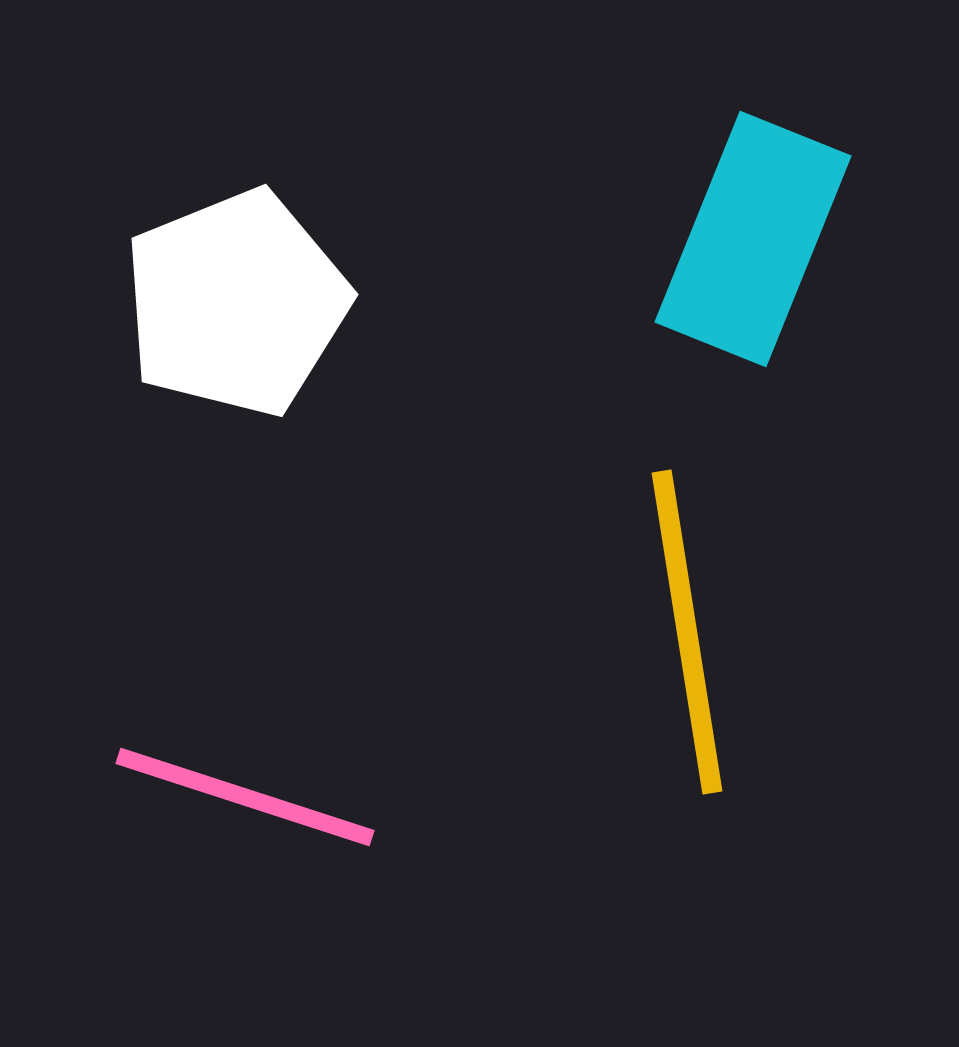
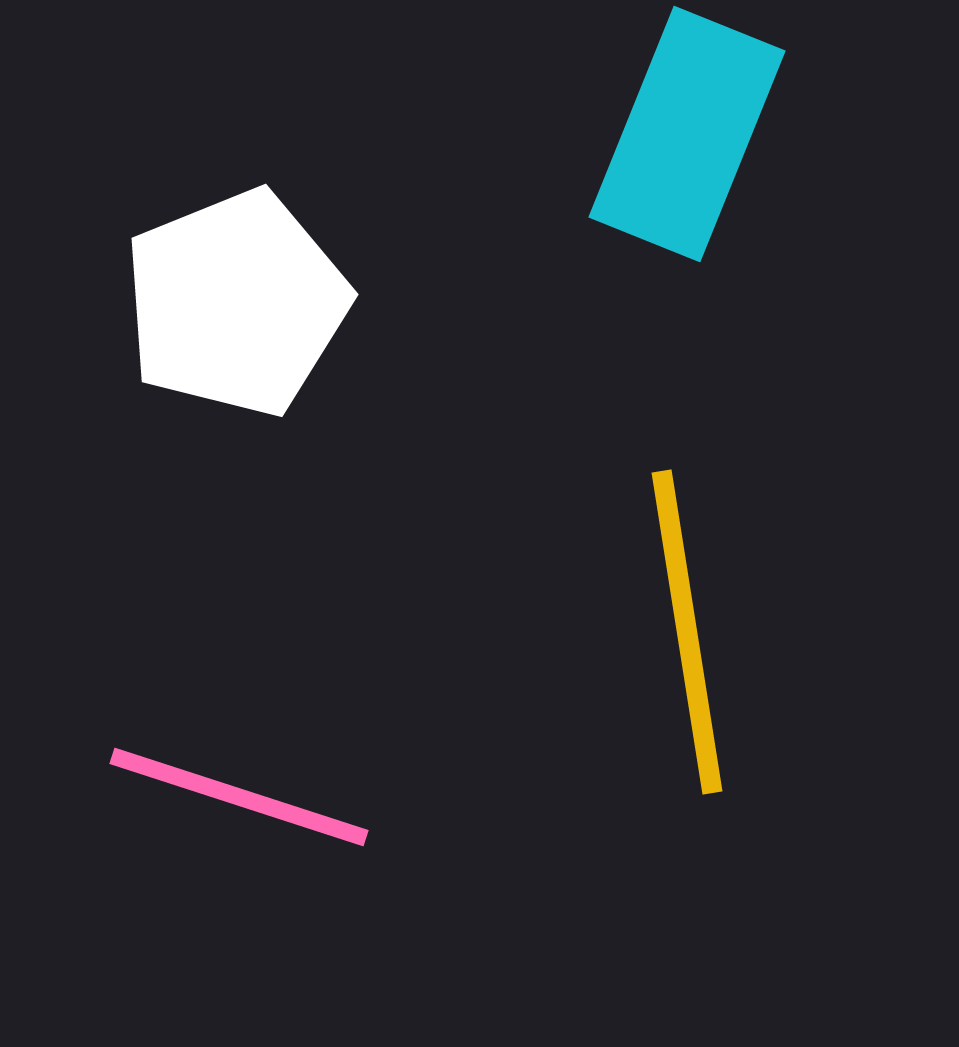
cyan rectangle: moved 66 px left, 105 px up
pink line: moved 6 px left
